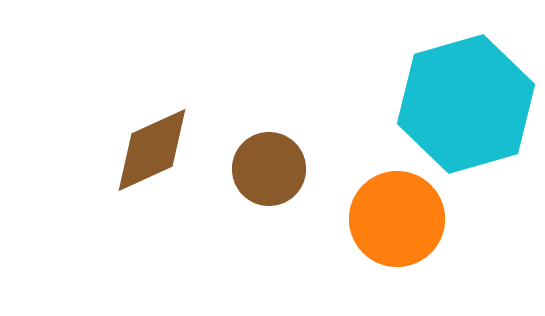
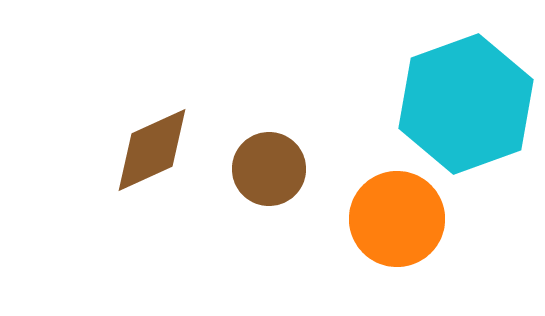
cyan hexagon: rotated 4 degrees counterclockwise
